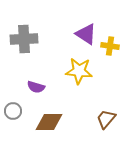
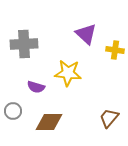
purple triangle: rotated 10 degrees clockwise
gray cross: moved 5 px down
yellow cross: moved 5 px right, 4 px down
yellow star: moved 11 px left, 2 px down
brown trapezoid: moved 3 px right, 1 px up
